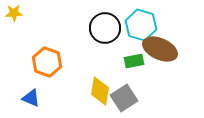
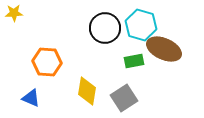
brown ellipse: moved 4 px right
orange hexagon: rotated 16 degrees counterclockwise
yellow diamond: moved 13 px left
